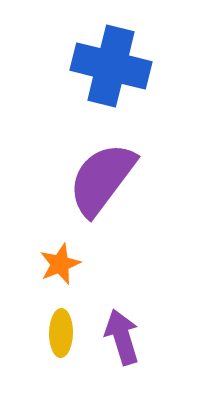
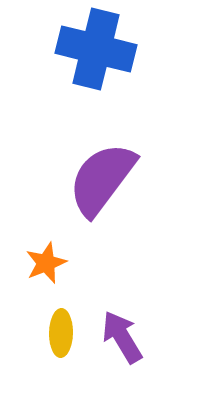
blue cross: moved 15 px left, 17 px up
orange star: moved 14 px left, 1 px up
purple arrow: rotated 14 degrees counterclockwise
